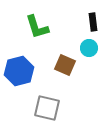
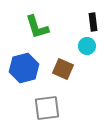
cyan circle: moved 2 px left, 2 px up
brown square: moved 2 px left, 4 px down
blue hexagon: moved 5 px right, 3 px up
gray square: rotated 20 degrees counterclockwise
